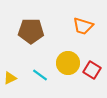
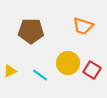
yellow triangle: moved 7 px up
